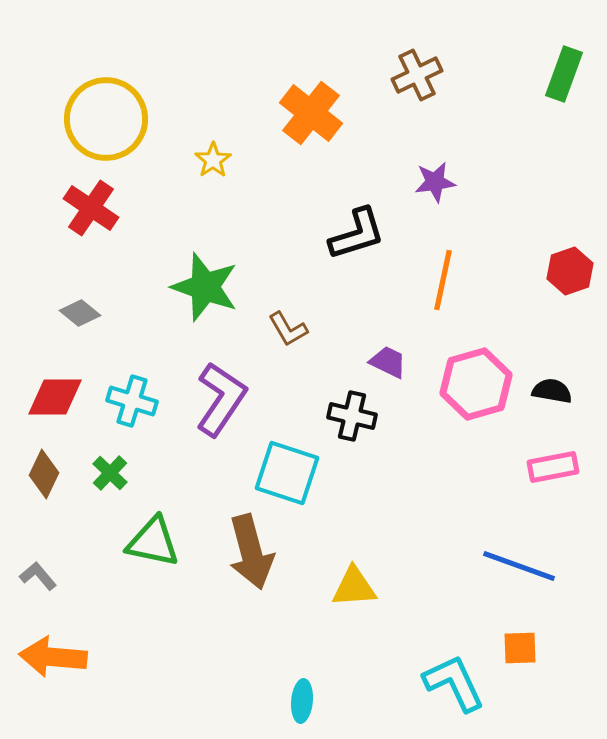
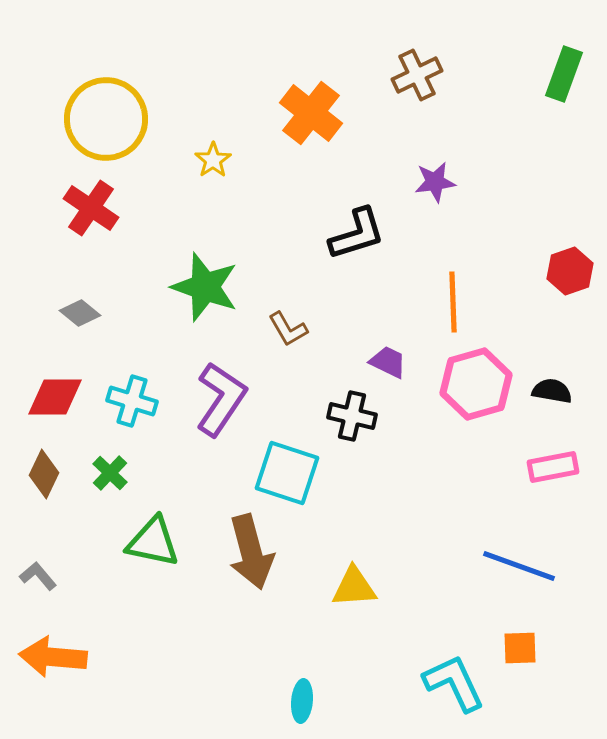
orange line: moved 10 px right, 22 px down; rotated 14 degrees counterclockwise
